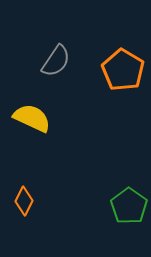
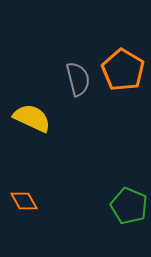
gray semicircle: moved 22 px right, 18 px down; rotated 48 degrees counterclockwise
orange diamond: rotated 56 degrees counterclockwise
green pentagon: rotated 12 degrees counterclockwise
